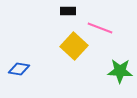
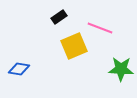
black rectangle: moved 9 px left, 6 px down; rotated 35 degrees counterclockwise
yellow square: rotated 24 degrees clockwise
green star: moved 1 px right, 2 px up
